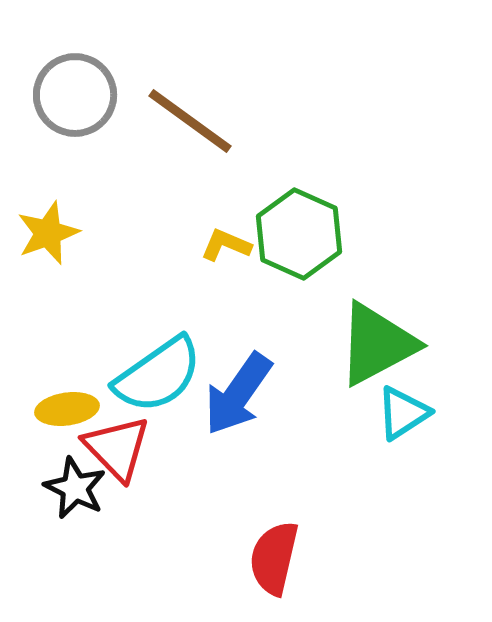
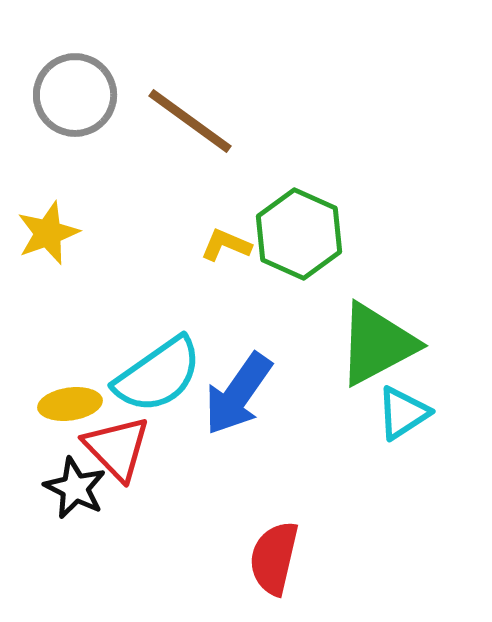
yellow ellipse: moved 3 px right, 5 px up
